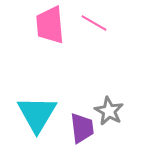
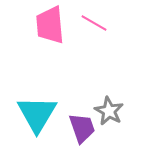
purple trapezoid: rotated 12 degrees counterclockwise
